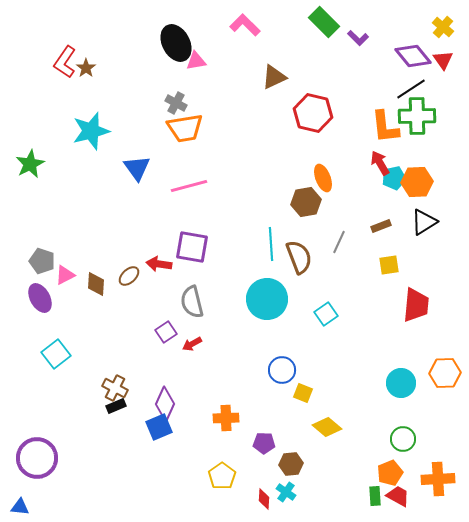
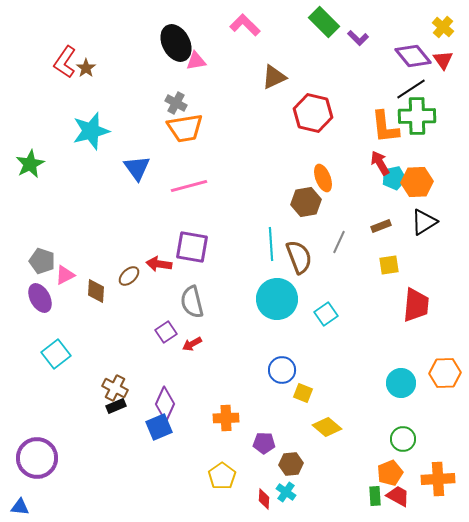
brown diamond at (96, 284): moved 7 px down
cyan circle at (267, 299): moved 10 px right
